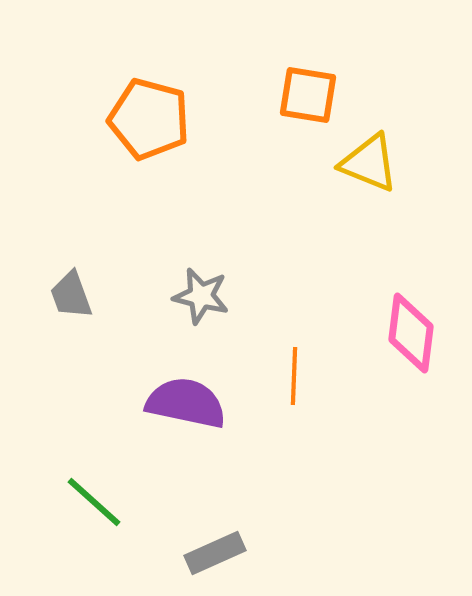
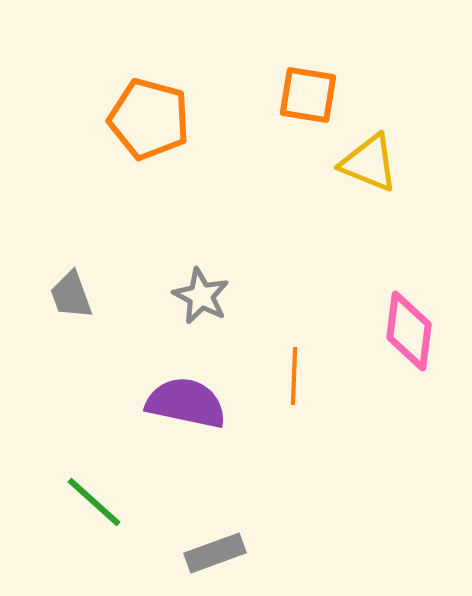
gray star: rotated 14 degrees clockwise
pink diamond: moved 2 px left, 2 px up
gray rectangle: rotated 4 degrees clockwise
